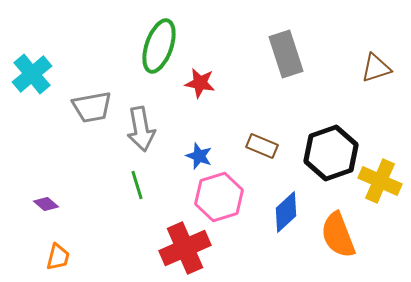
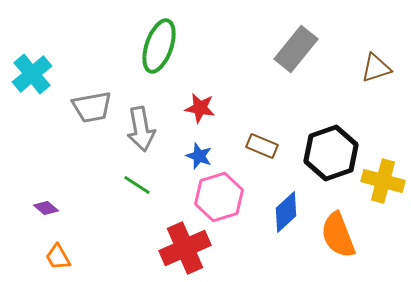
gray rectangle: moved 10 px right, 5 px up; rotated 57 degrees clockwise
red star: moved 25 px down
yellow cross: moved 3 px right; rotated 9 degrees counterclockwise
green line: rotated 40 degrees counterclockwise
purple diamond: moved 4 px down
orange trapezoid: rotated 136 degrees clockwise
